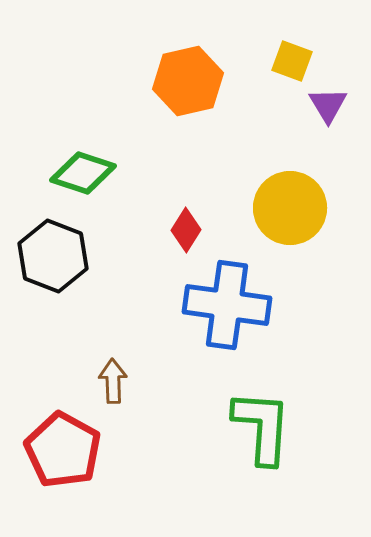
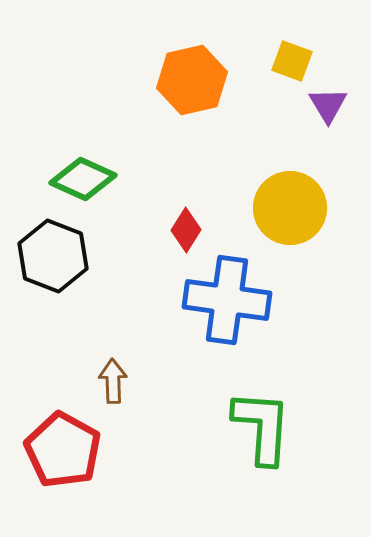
orange hexagon: moved 4 px right, 1 px up
green diamond: moved 6 px down; rotated 6 degrees clockwise
blue cross: moved 5 px up
